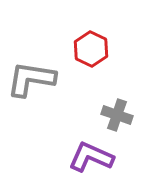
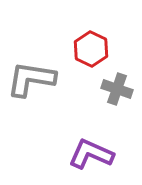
gray cross: moved 26 px up
purple L-shape: moved 3 px up
